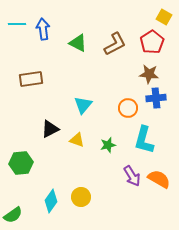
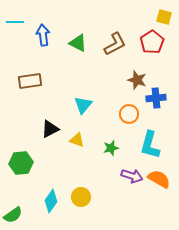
yellow square: rotated 14 degrees counterclockwise
cyan line: moved 2 px left, 2 px up
blue arrow: moved 6 px down
brown star: moved 12 px left, 6 px down; rotated 12 degrees clockwise
brown rectangle: moved 1 px left, 2 px down
orange circle: moved 1 px right, 6 px down
cyan L-shape: moved 6 px right, 5 px down
green star: moved 3 px right, 3 px down
purple arrow: rotated 40 degrees counterclockwise
